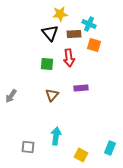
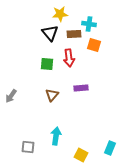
cyan cross: rotated 16 degrees counterclockwise
